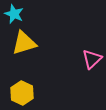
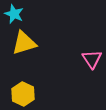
pink triangle: rotated 20 degrees counterclockwise
yellow hexagon: moved 1 px right, 1 px down
